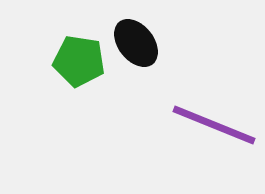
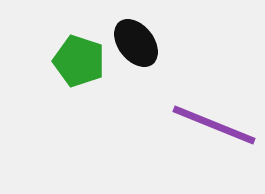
green pentagon: rotated 9 degrees clockwise
